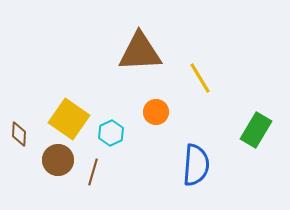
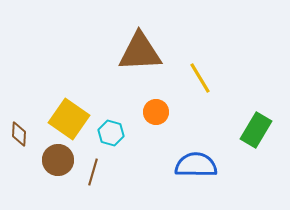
cyan hexagon: rotated 20 degrees counterclockwise
blue semicircle: rotated 93 degrees counterclockwise
